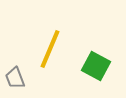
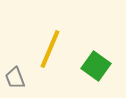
green square: rotated 8 degrees clockwise
